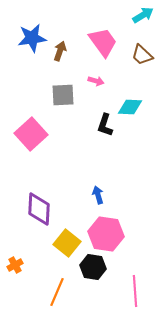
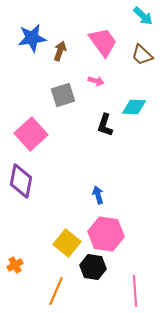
cyan arrow: moved 1 px down; rotated 75 degrees clockwise
gray square: rotated 15 degrees counterclockwise
cyan diamond: moved 4 px right
purple diamond: moved 18 px left, 28 px up; rotated 8 degrees clockwise
orange line: moved 1 px left, 1 px up
